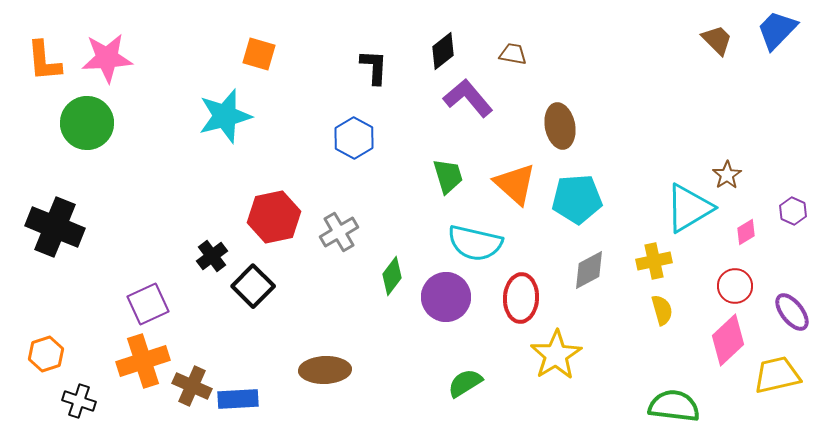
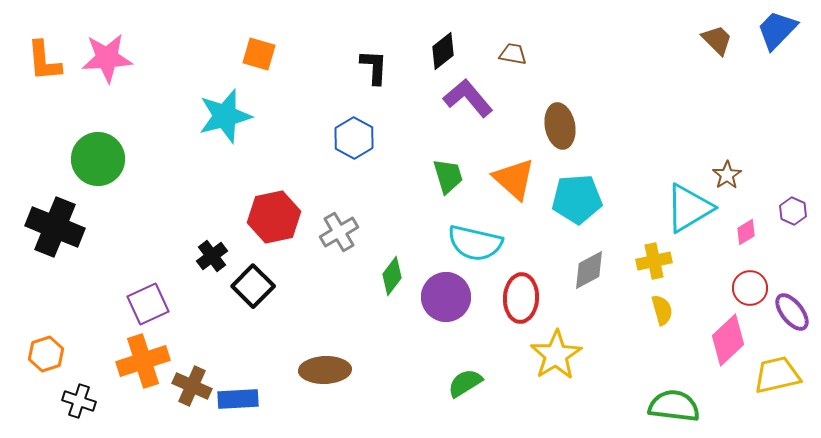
green circle at (87, 123): moved 11 px right, 36 px down
orange triangle at (515, 184): moved 1 px left, 5 px up
red circle at (735, 286): moved 15 px right, 2 px down
